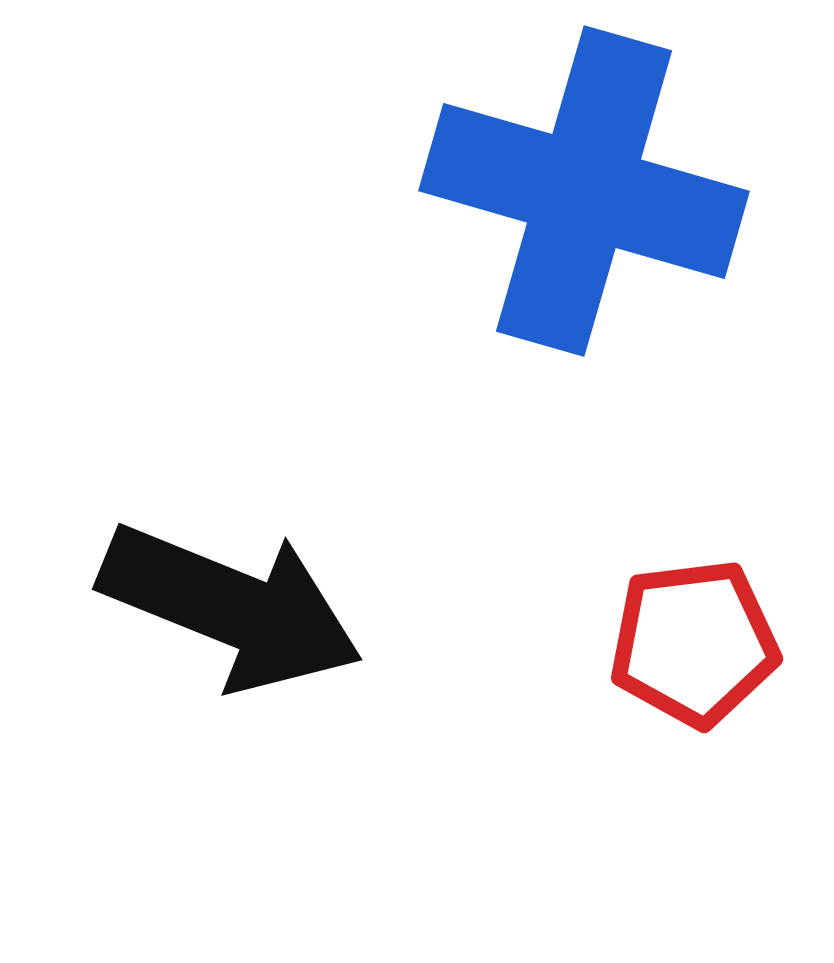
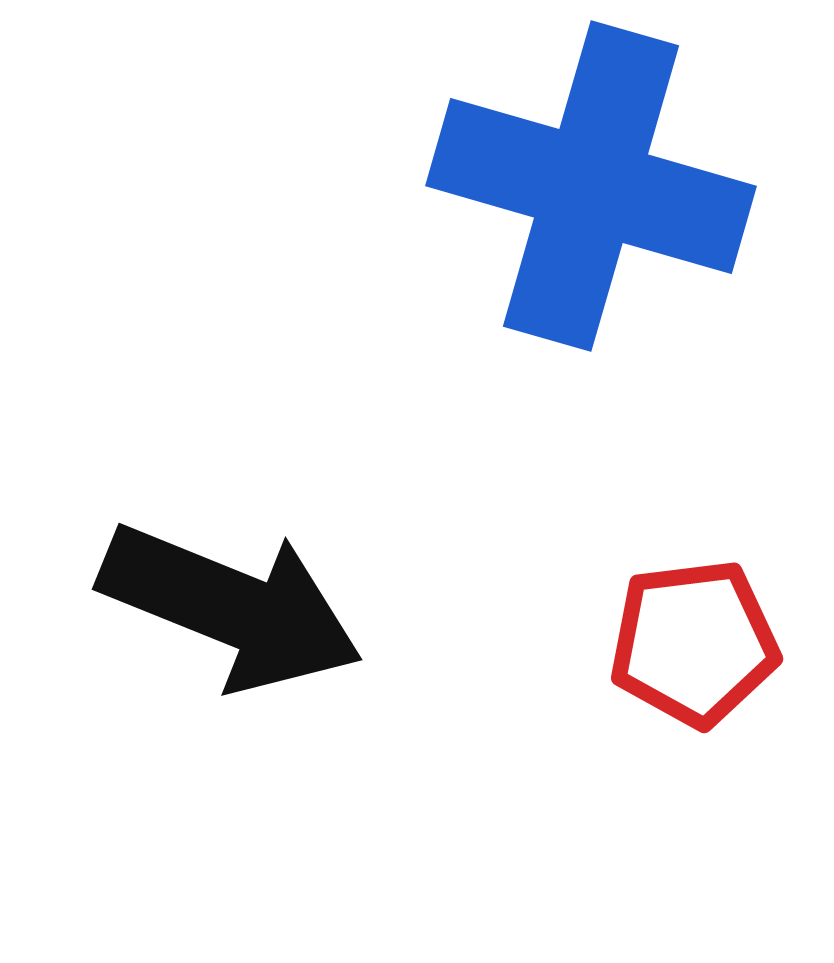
blue cross: moved 7 px right, 5 px up
